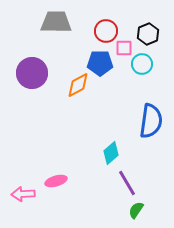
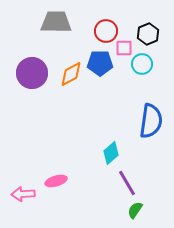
orange diamond: moved 7 px left, 11 px up
green semicircle: moved 1 px left
